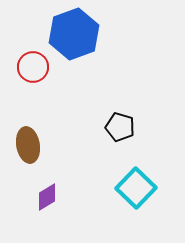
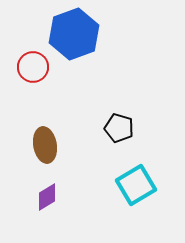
black pentagon: moved 1 px left, 1 px down
brown ellipse: moved 17 px right
cyan square: moved 3 px up; rotated 15 degrees clockwise
